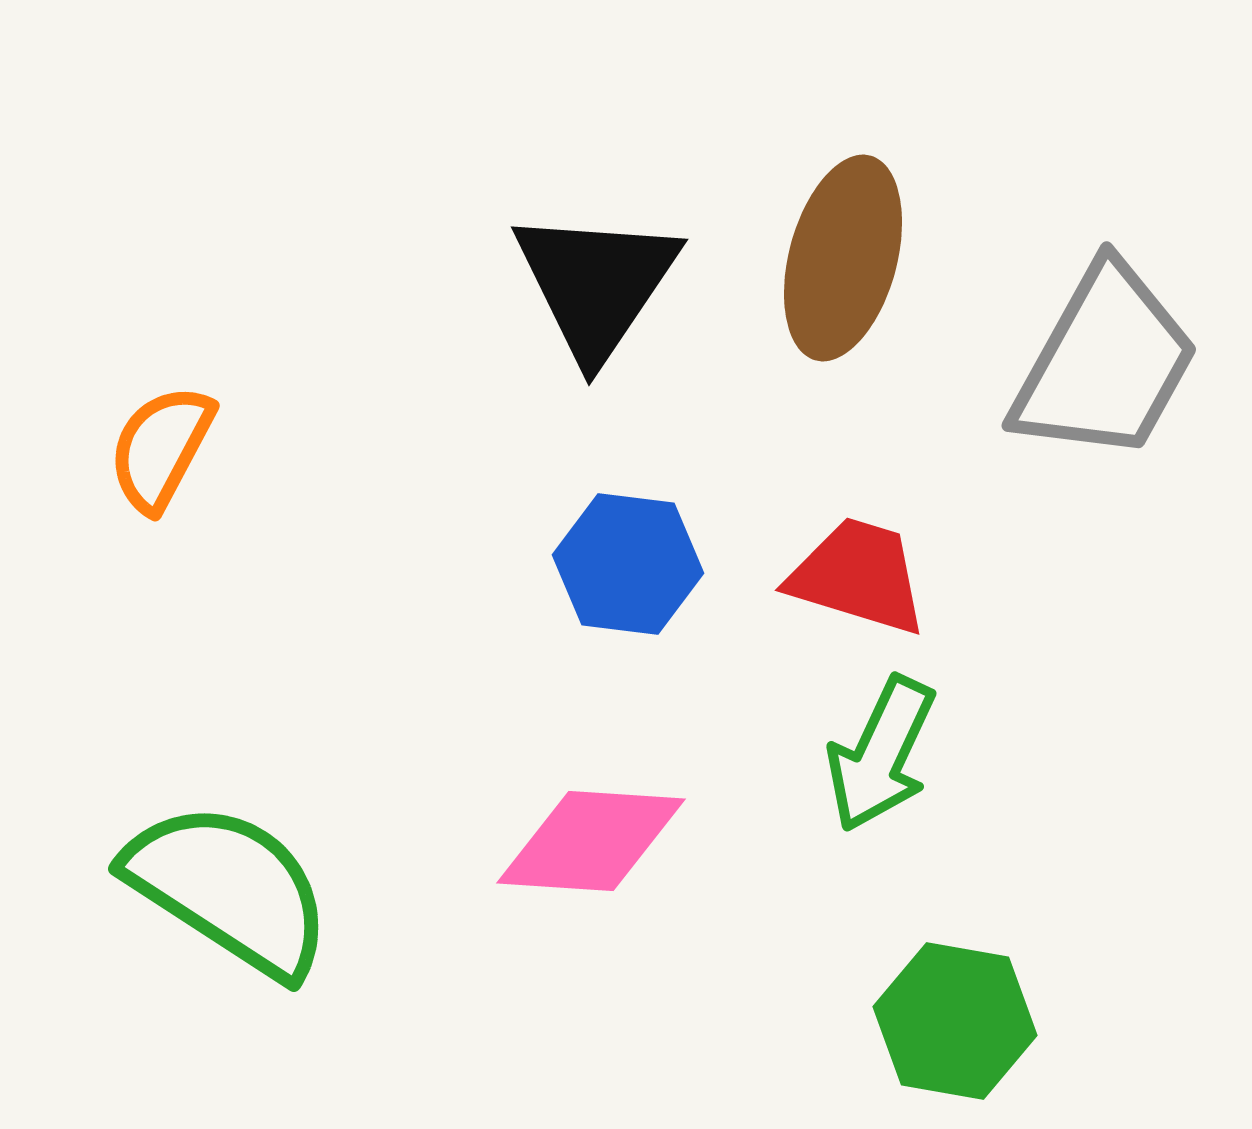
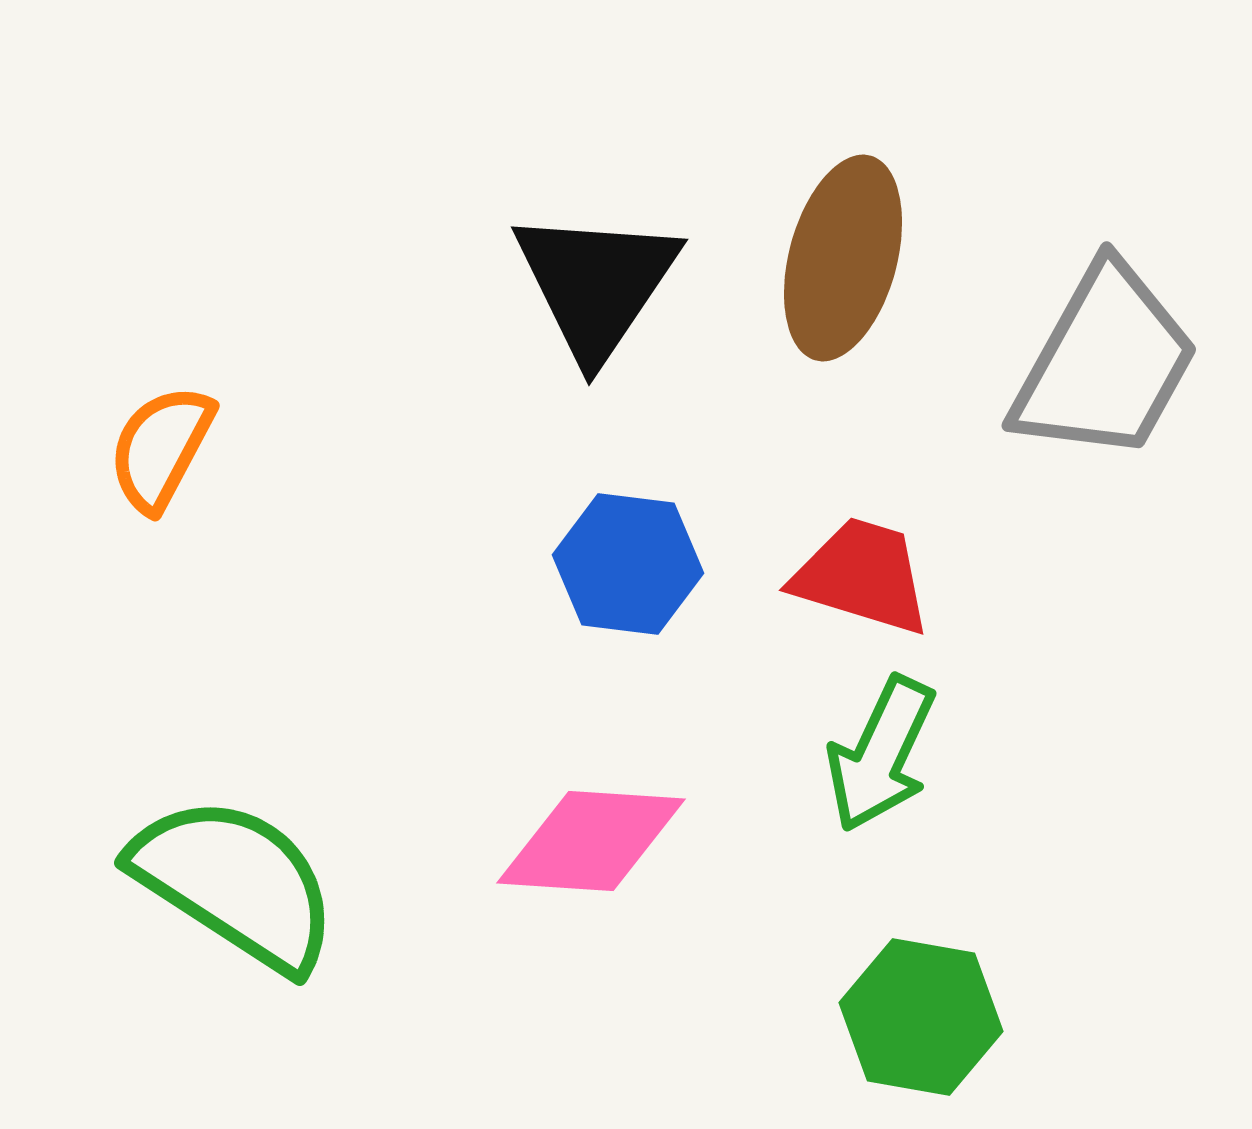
red trapezoid: moved 4 px right
green semicircle: moved 6 px right, 6 px up
green hexagon: moved 34 px left, 4 px up
